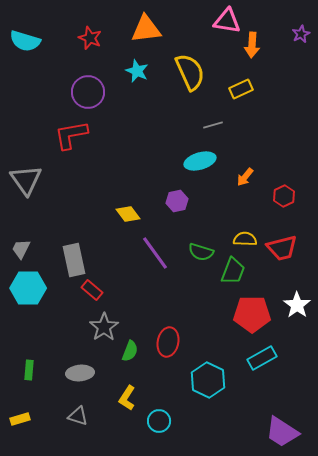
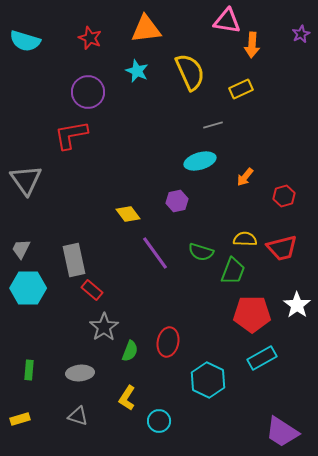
red hexagon at (284, 196): rotated 10 degrees clockwise
